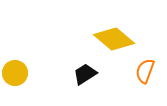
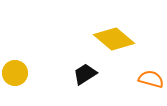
orange semicircle: moved 6 px right, 8 px down; rotated 85 degrees clockwise
